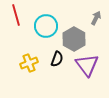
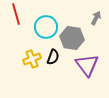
red line: moved 1 px up
cyan circle: moved 1 px down
gray hexagon: moved 2 px left, 1 px up; rotated 20 degrees counterclockwise
black semicircle: moved 4 px left, 2 px up
yellow cross: moved 3 px right, 4 px up
